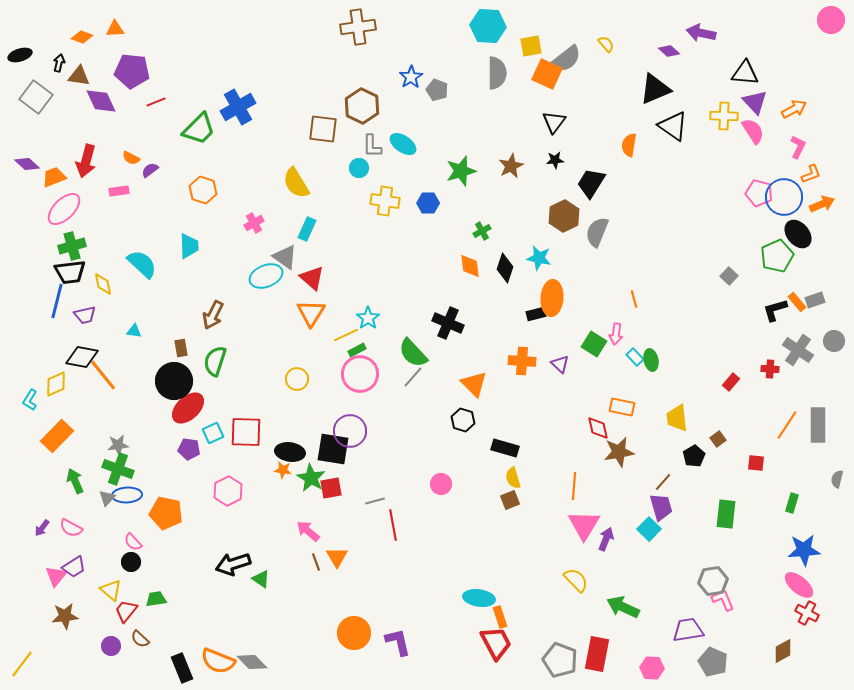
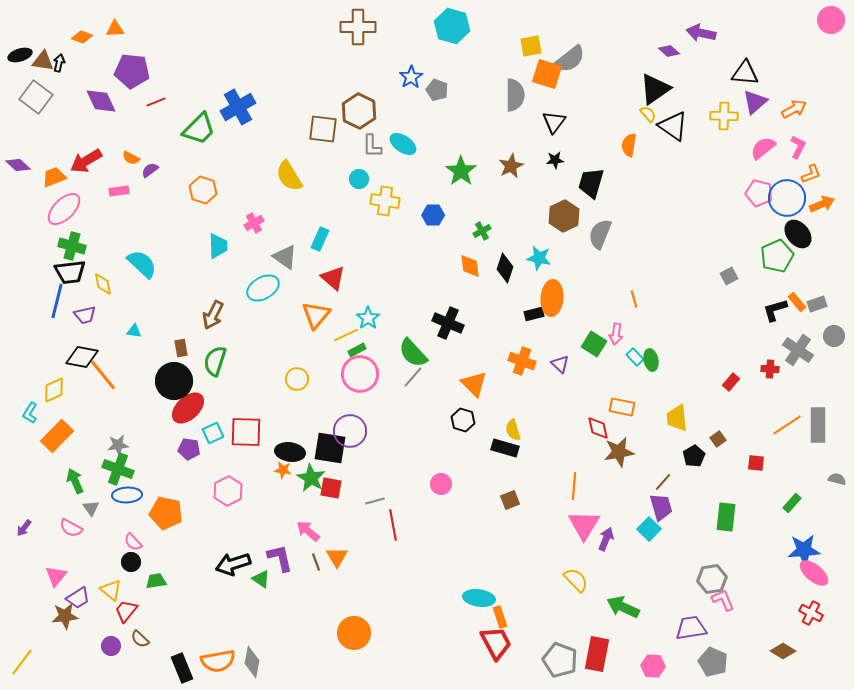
cyan hexagon at (488, 26): moved 36 px left; rotated 12 degrees clockwise
brown cross at (358, 27): rotated 8 degrees clockwise
yellow semicircle at (606, 44): moved 42 px right, 70 px down
gray semicircle at (566, 59): moved 4 px right
gray semicircle at (497, 73): moved 18 px right, 22 px down
orange square at (547, 74): rotated 8 degrees counterclockwise
brown triangle at (79, 76): moved 36 px left, 15 px up
black triangle at (655, 89): rotated 12 degrees counterclockwise
purple triangle at (755, 102): rotated 32 degrees clockwise
brown hexagon at (362, 106): moved 3 px left, 5 px down
pink semicircle at (753, 131): moved 10 px right, 17 px down; rotated 96 degrees counterclockwise
red arrow at (86, 161): rotated 44 degrees clockwise
purple diamond at (27, 164): moved 9 px left, 1 px down
cyan circle at (359, 168): moved 11 px down
green star at (461, 171): rotated 20 degrees counterclockwise
yellow semicircle at (296, 183): moved 7 px left, 7 px up
black trapezoid at (591, 183): rotated 16 degrees counterclockwise
blue circle at (784, 197): moved 3 px right, 1 px down
blue hexagon at (428, 203): moved 5 px right, 12 px down
cyan rectangle at (307, 229): moved 13 px right, 10 px down
gray semicircle at (597, 232): moved 3 px right, 2 px down
green cross at (72, 246): rotated 32 degrees clockwise
cyan trapezoid at (189, 246): moved 29 px right
cyan ellipse at (266, 276): moved 3 px left, 12 px down; rotated 8 degrees counterclockwise
gray square at (729, 276): rotated 18 degrees clockwise
red triangle at (312, 278): moved 21 px right
gray rectangle at (815, 300): moved 2 px right, 4 px down
orange triangle at (311, 313): moved 5 px right, 2 px down; rotated 8 degrees clockwise
black rectangle at (536, 314): moved 2 px left
gray circle at (834, 341): moved 5 px up
orange cross at (522, 361): rotated 16 degrees clockwise
yellow diamond at (56, 384): moved 2 px left, 6 px down
cyan L-shape at (30, 400): moved 13 px down
orange line at (787, 425): rotated 24 degrees clockwise
black square at (333, 449): moved 3 px left, 1 px up
yellow semicircle at (513, 478): moved 48 px up
gray semicircle at (837, 479): rotated 90 degrees clockwise
red square at (331, 488): rotated 20 degrees clockwise
gray triangle at (107, 498): moved 16 px left, 10 px down; rotated 18 degrees counterclockwise
green rectangle at (792, 503): rotated 24 degrees clockwise
green rectangle at (726, 514): moved 3 px down
purple arrow at (42, 528): moved 18 px left
purple trapezoid at (74, 567): moved 4 px right, 31 px down
gray hexagon at (713, 581): moved 1 px left, 2 px up
pink ellipse at (799, 585): moved 15 px right, 12 px up
green trapezoid at (156, 599): moved 18 px up
red cross at (807, 613): moved 4 px right
purple trapezoid at (688, 630): moved 3 px right, 2 px up
purple L-shape at (398, 642): moved 118 px left, 84 px up
brown diamond at (783, 651): rotated 60 degrees clockwise
orange semicircle at (218, 661): rotated 32 degrees counterclockwise
gray diamond at (252, 662): rotated 56 degrees clockwise
yellow line at (22, 664): moved 2 px up
pink hexagon at (652, 668): moved 1 px right, 2 px up
